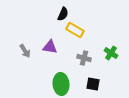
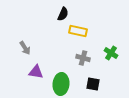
yellow rectangle: moved 3 px right, 1 px down; rotated 18 degrees counterclockwise
purple triangle: moved 14 px left, 25 px down
gray arrow: moved 3 px up
gray cross: moved 1 px left
green ellipse: rotated 10 degrees clockwise
